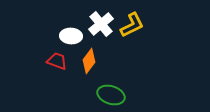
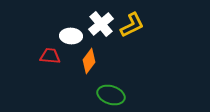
red trapezoid: moved 7 px left, 5 px up; rotated 15 degrees counterclockwise
